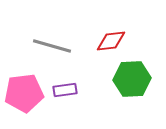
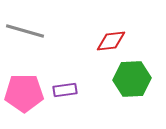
gray line: moved 27 px left, 15 px up
pink pentagon: rotated 6 degrees clockwise
